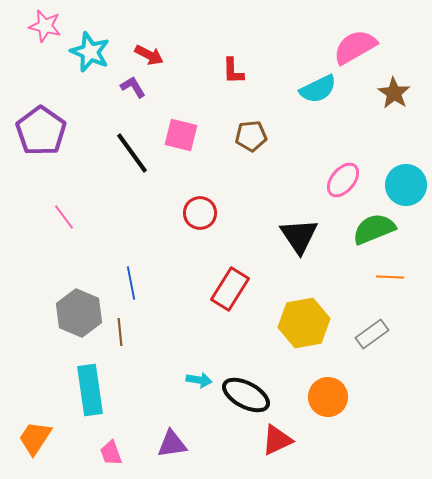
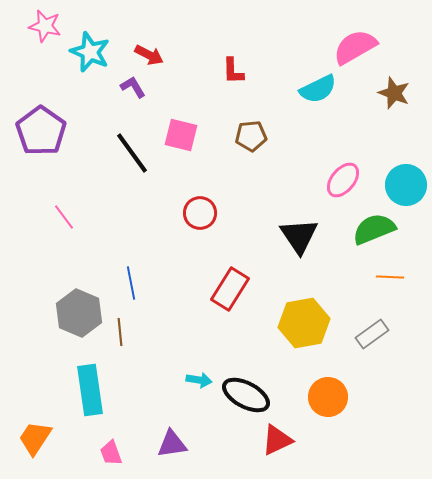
brown star: rotated 12 degrees counterclockwise
